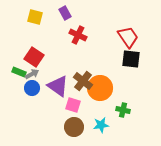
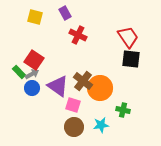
red square: moved 3 px down
green rectangle: rotated 24 degrees clockwise
